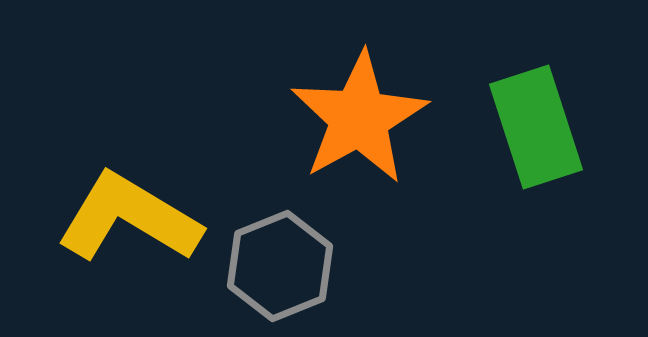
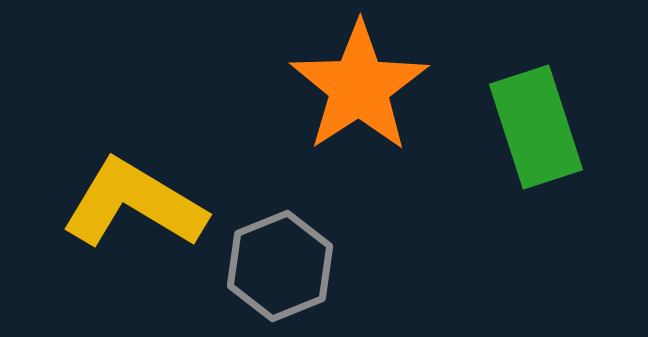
orange star: moved 31 px up; rotated 4 degrees counterclockwise
yellow L-shape: moved 5 px right, 14 px up
